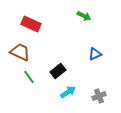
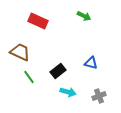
red rectangle: moved 7 px right, 3 px up
blue triangle: moved 4 px left, 9 px down; rotated 40 degrees clockwise
cyan arrow: rotated 49 degrees clockwise
